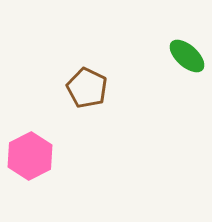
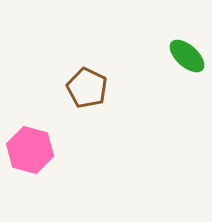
pink hexagon: moved 6 px up; rotated 18 degrees counterclockwise
